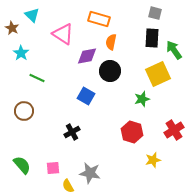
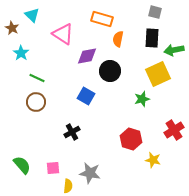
gray square: moved 1 px up
orange rectangle: moved 3 px right
orange semicircle: moved 7 px right, 3 px up
green arrow: rotated 66 degrees counterclockwise
brown circle: moved 12 px right, 9 px up
red hexagon: moved 1 px left, 7 px down
yellow star: rotated 28 degrees clockwise
yellow semicircle: rotated 144 degrees counterclockwise
